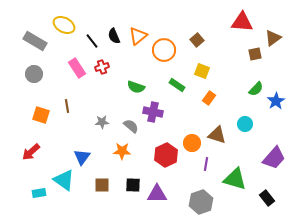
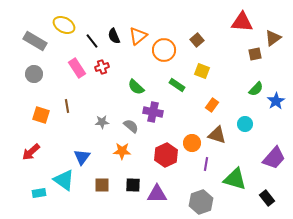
green semicircle at (136, 87): rotated 24 degrees clockwise
orange rectangle at (209, 98): moved 3 px right, 7 px down
